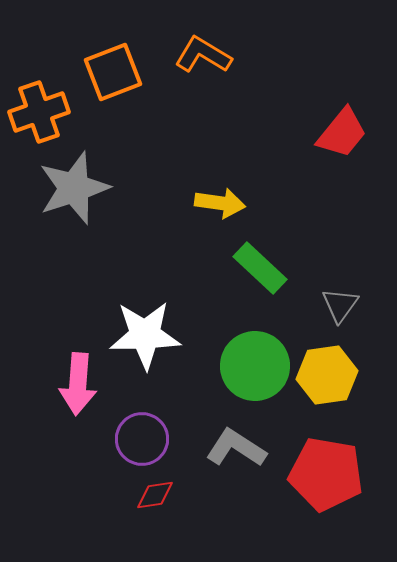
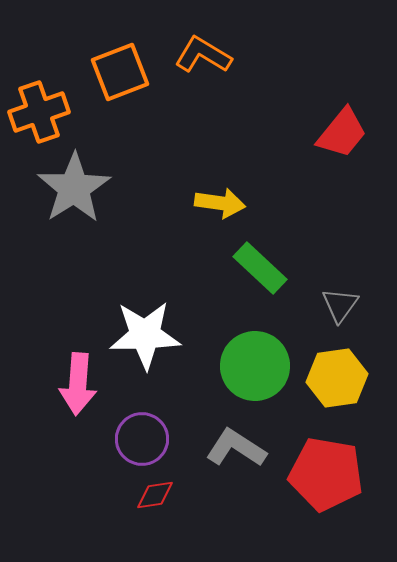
orange square: moved 7 px right
gray star: rotated 14 degrees counterclockwise
yellow hexagon: moved 10 px right, 3 px down
